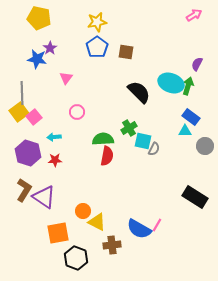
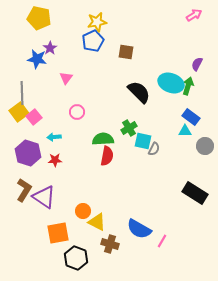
blue pentagon: moved 4 px left, 6 px up; rotated 10 degrees clockwise
black rectangle: moved 4 px up
pink line: moved 5 px right, 16 px down
brown cross: moved 2 px left, 1 px up; rotated 24 degrees clockwise
